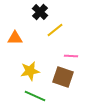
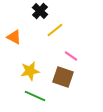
black cross: moved 1 px up
orange triangle: moved 1 px left, 1 px up; rotated 28 degrees clockwise
pink line: rotated 32 degrees clockwise
